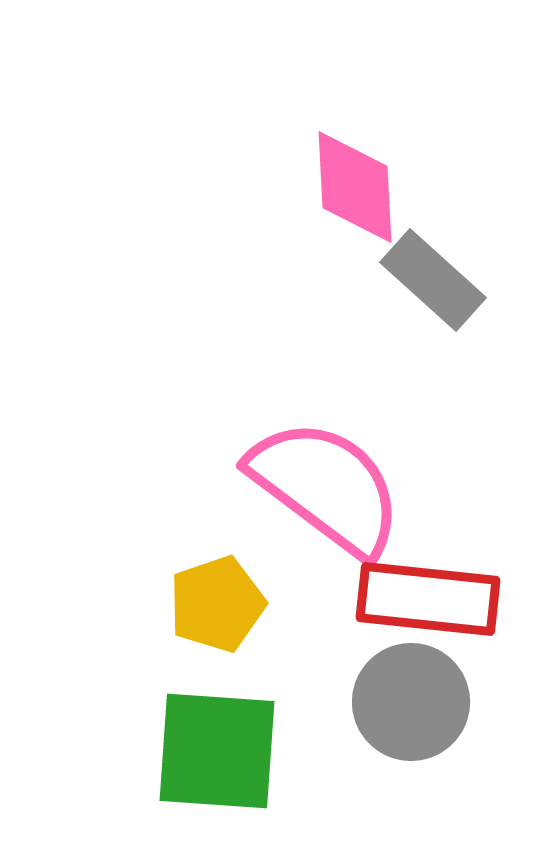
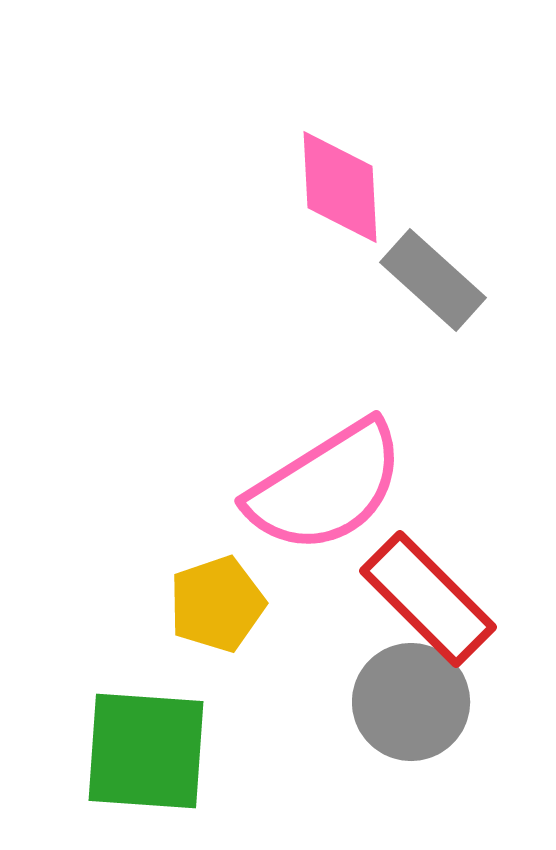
pink diamond: moved 15 px left
pink semicircle: rotated 111 degrees clockwise
red rectangle: rotated 39 degrees clockwise
green square: moved 71 px left
